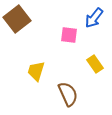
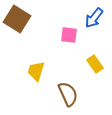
brown square: rotated 20 degrees counterclockwise
